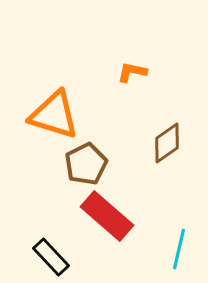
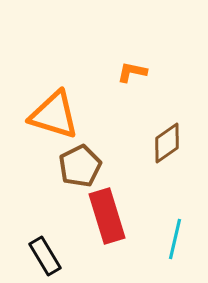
brown pentagon: moved 6 px left, 2 px down
red rectangle: rotated 32 degrees clockwise
cyan line: moved 4 px left, 10 px up
black rectangle: moved 6 px left, 1 px up; rotated 12 degrees clockwise
